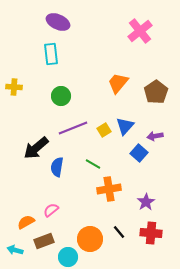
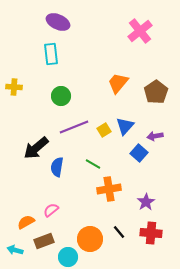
purple line: moved 1 px right, 1 px up
